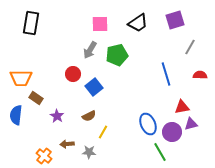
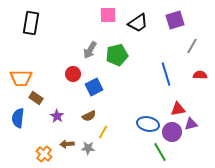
pink square: moved 8 px right, 9 px up
gray line: moved 2 px right, 1 px up
blue square: rotated 12 degrees clockwise
red triangle: moved 4 px left, 2 px down
blue semicircle: moved 2 px right, 3 px down
blue ellipse: rotated 55 degrees counterclockwise
gray star: moved 1 px left, 4 px up
orange cross: moved 2 px up
